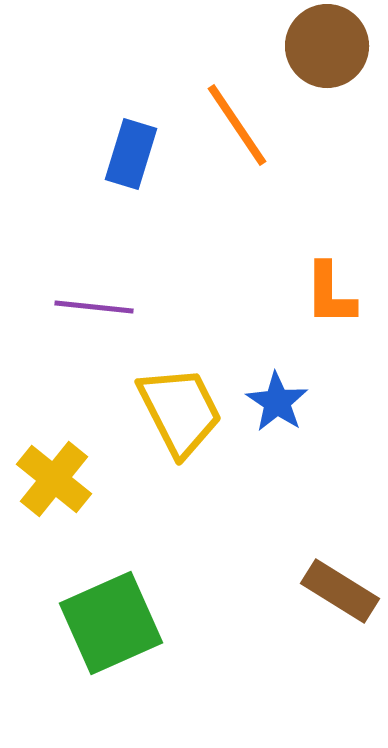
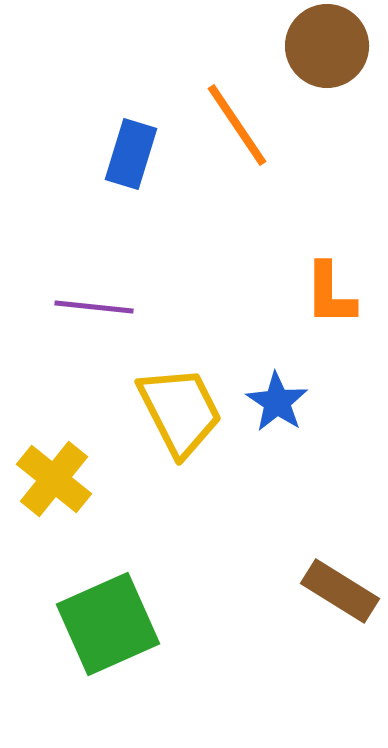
green square: moved 3 px left, 1 px down
